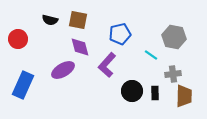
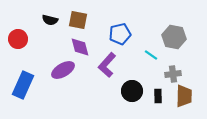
black rectangle: moved 3 px right, 3 px down
